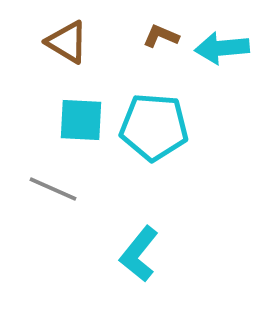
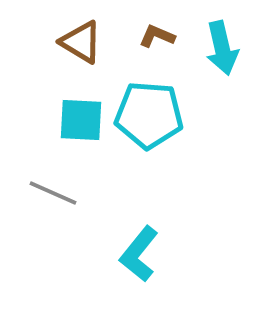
brown L-shape: moved 4 px left
brown triangle: moved 14 px right
cyan arrow: rotated 98 degrees counterclockwise
cyan pentagon: moved 5 px left, 12 px up
gray line: moved 4 px down
